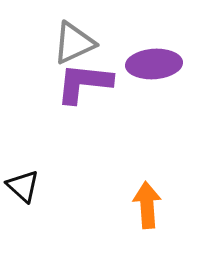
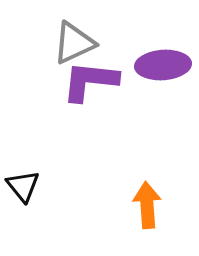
purple ellipse: moved 9 px right, 1 px down
purple L-shape: moved 6 px right, 2 px up
black triangle: rotated 9 degrees clockwise
